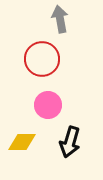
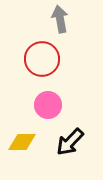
black arrow: rotated 28 degrees clockwise
